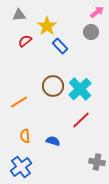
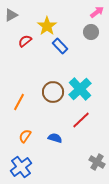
gray triangle: moved 8 px left; rotated 24 degrees counterclockwise
brown circle: moved 6 px down
orange line: rotated 30 degrees counterclockwise
orange semicircle: rotated 40 degrees clockwise
blue semicircle: moved 2 px right, 3 px up
gray cross: rotated 21 degrees clockwise
